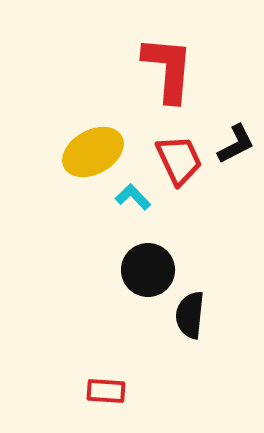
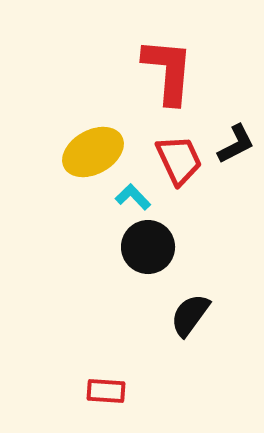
red L-shape: moved 2 px down
black circle: moved 23 px up
black semicircle: rotated 30 degrees clockwise
